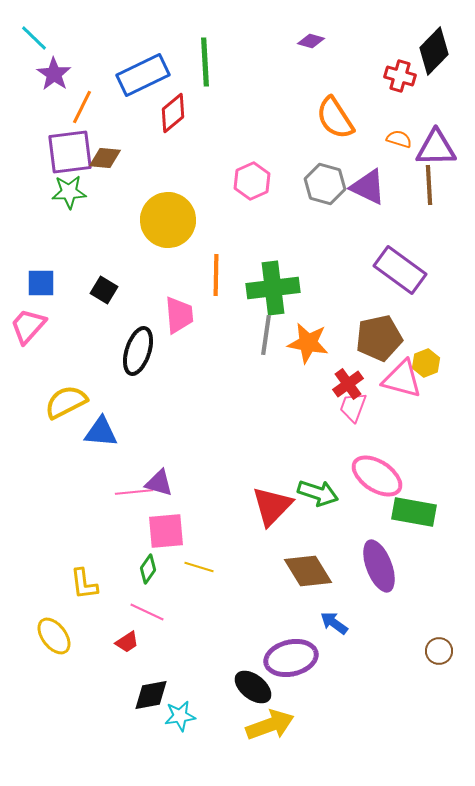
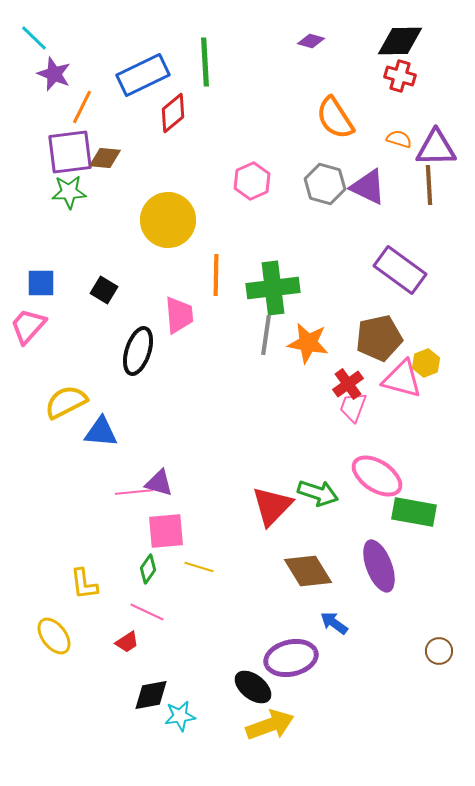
black diamond at (434, 51): moved 34 px left, 10 px up; rotated 45 degrees clockwise
purple star at (54, 74): rotated 12 degrees counterclockwise
